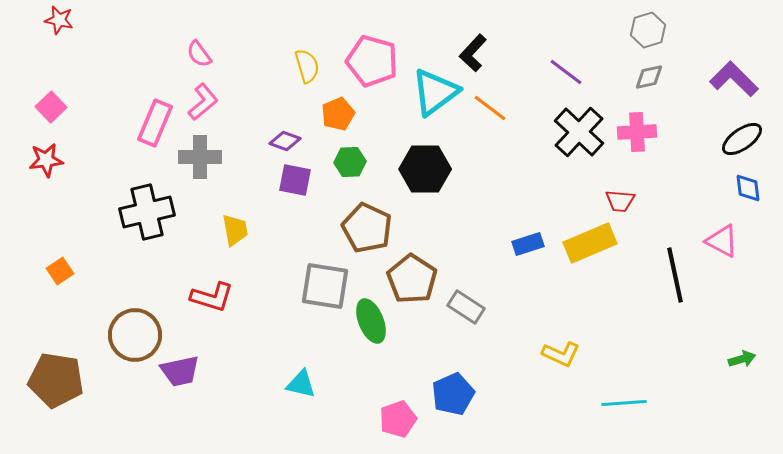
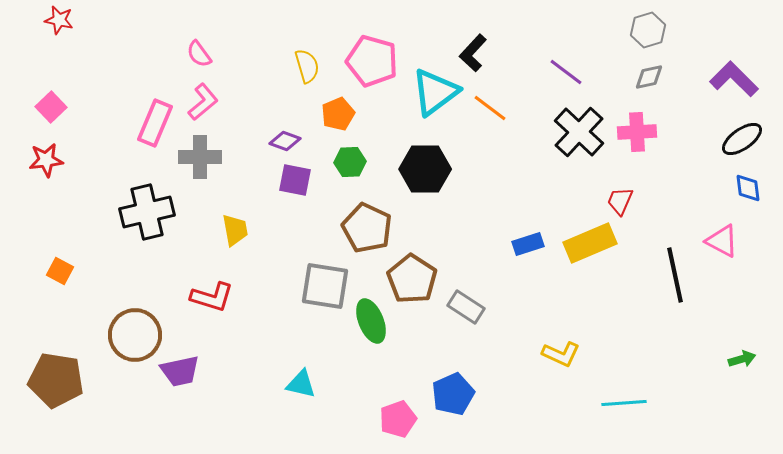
red trapezoid at (620, 201): rotated 108 degrees clockwise
orange square at (60, 271): rotated 28 degrees counterclockwise
